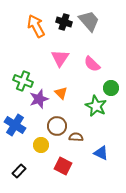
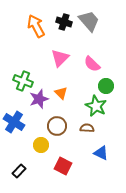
pink triangle: rotated 12 degrees clockwise
green circle: moved 5 px left, 2 px up
blue cross: moved 1 px left, 3 px up
brown semicircle: moved 11 px right, 9 px up
